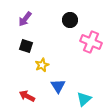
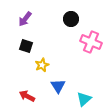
black circle: moved 1 px right, 1 px up
